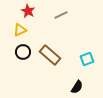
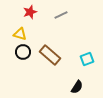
red star: moved 2 px right, 1 px down; rotated 24 degrees clockwise
yellow triangle: moved 4 px down; rotated 40 degrees clockwise
